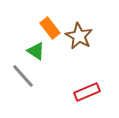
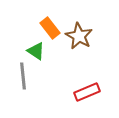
gray line: rotated 36 degrees clockwise
